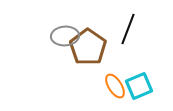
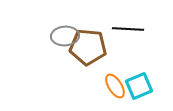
black line: rotated 72 degrees clockwise
brown pentagon: rotated 30 degrees counterclockwise
